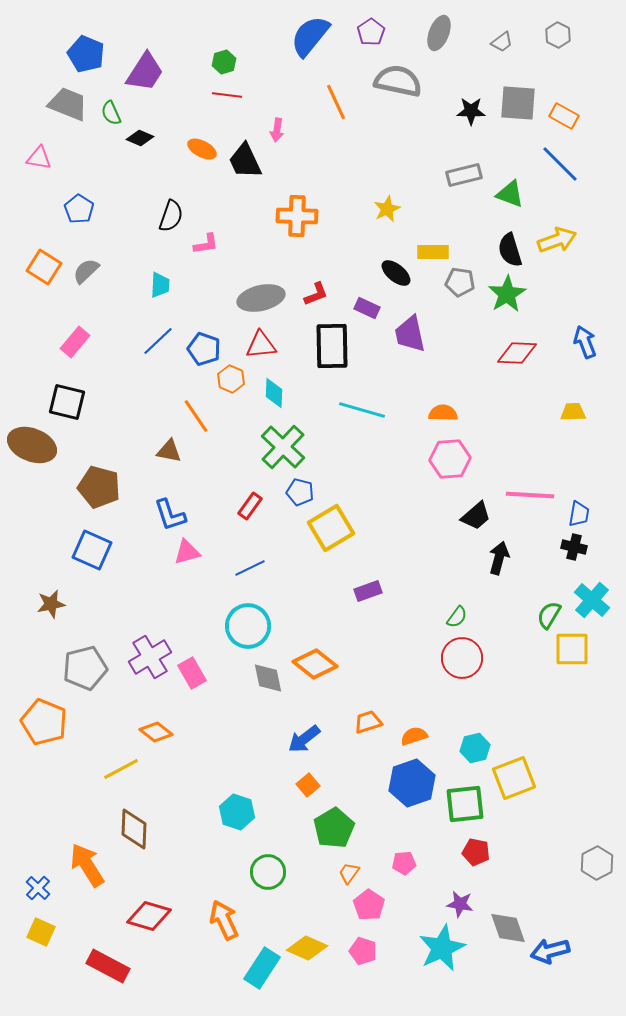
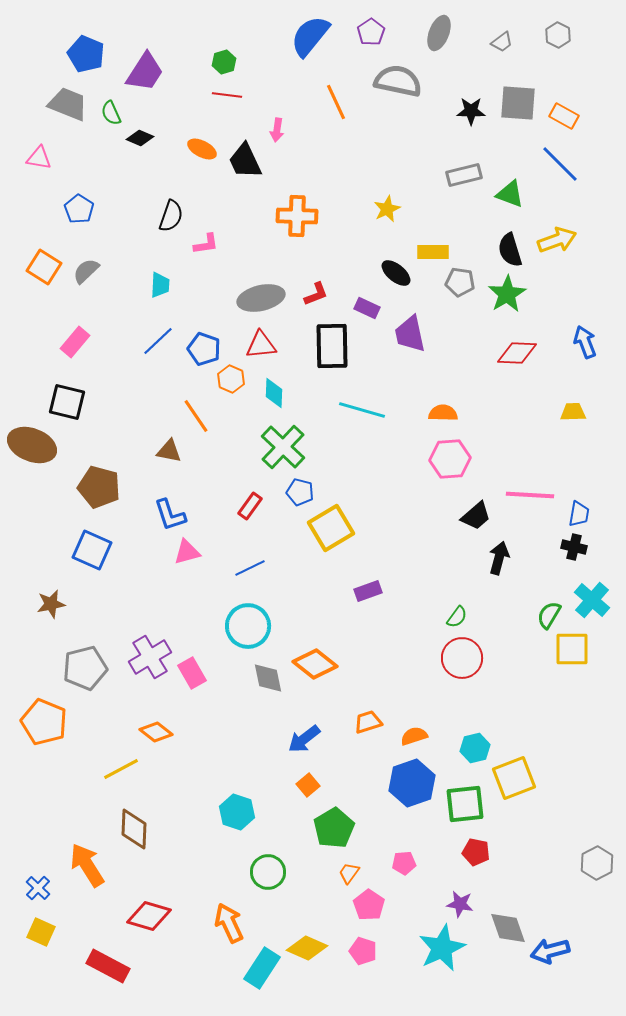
orange arrow at (224, 920): moved 5 px right, 3 px down
